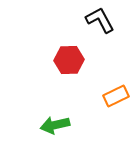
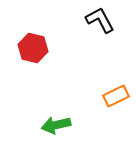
red hexagon: moved 36 px left, 12 px up; rotated 16 degrees clockwise
green arrow: moved 1 px right
